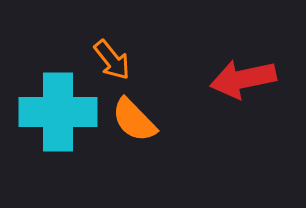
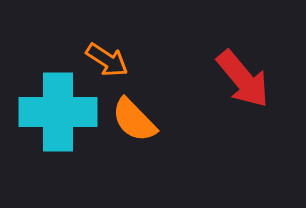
orange arrow: moved 5 px left; rotated 18 degrees counterclockwise
red arrow: rotated 118 degrees counterclockwise
